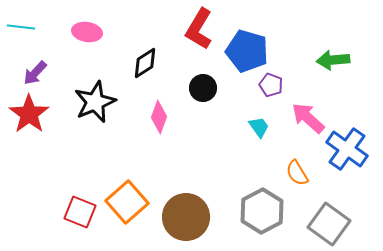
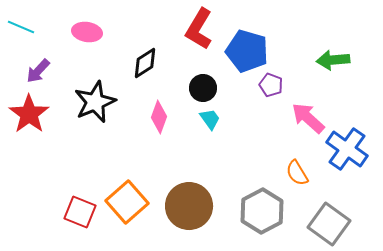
cyan line: rotated 16 degrees clockwise
purple arrow: moved 3 px right, 2 px up
cyan trapezoid: moved 49 px left, 8 px up
brown circle: moved 3 px right, 11 px up
